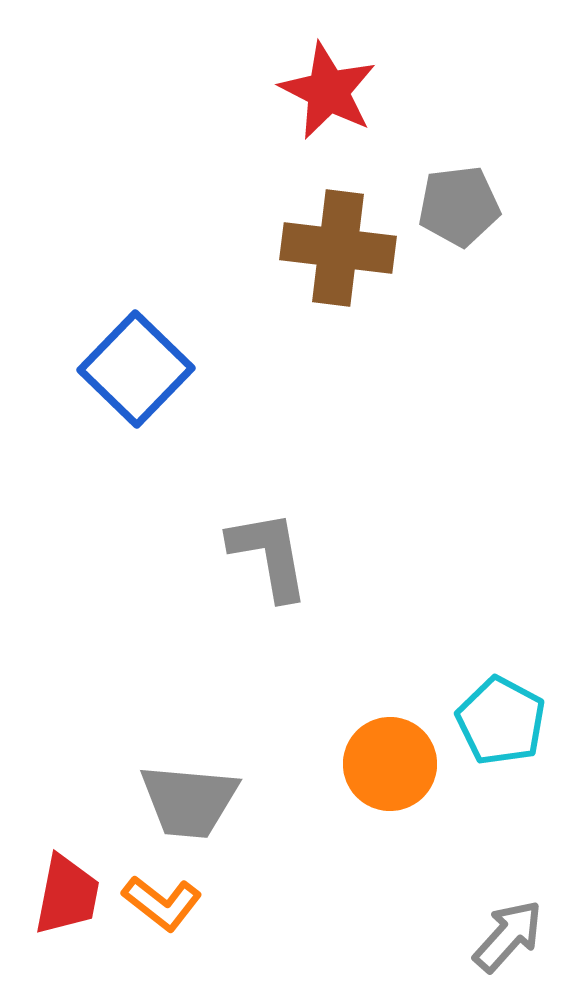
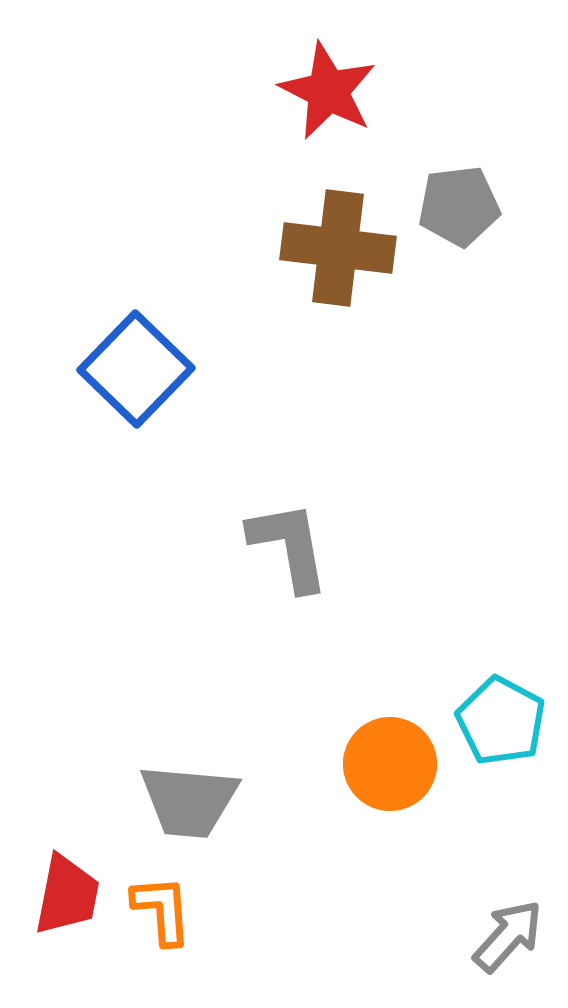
gray L-shape: moved 20 px right, 9 px up
orange L-shape: moved 7 px down; rotated 132 degrees counterclockwise
